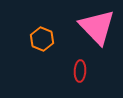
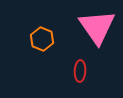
pink triangle: rotated 9 degrees clockwise
